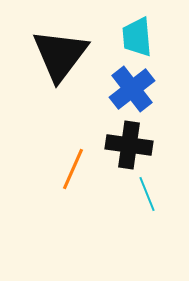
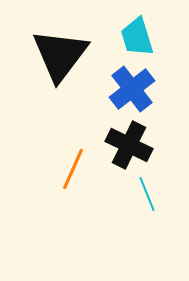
cyan trapezoid: rotated 12 degrees counterclockwise
black cross: rotated 18 degrees clockwise
